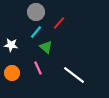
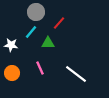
cyan line: moved 5 px left
green triangle: moved 2 px right, 4 px up; rotated 40 degrees counterclockwise
pink line: moved 2 px right
white line: moved 2 px right, 1 px up
